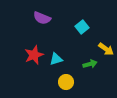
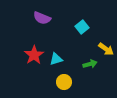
red star: rotated 12 degrees counterclockwise
yellow circle: moved 2 px left
